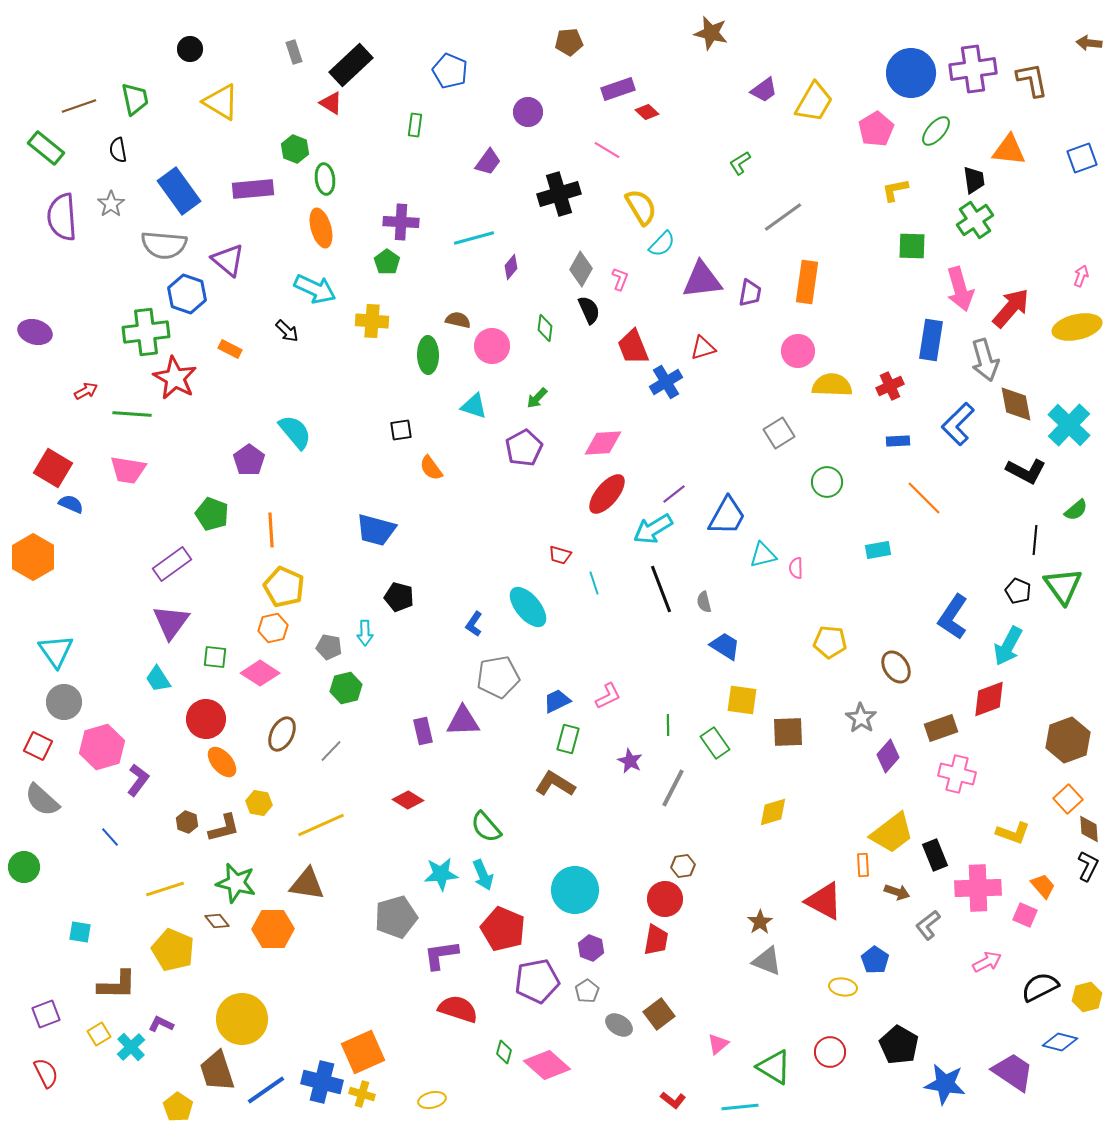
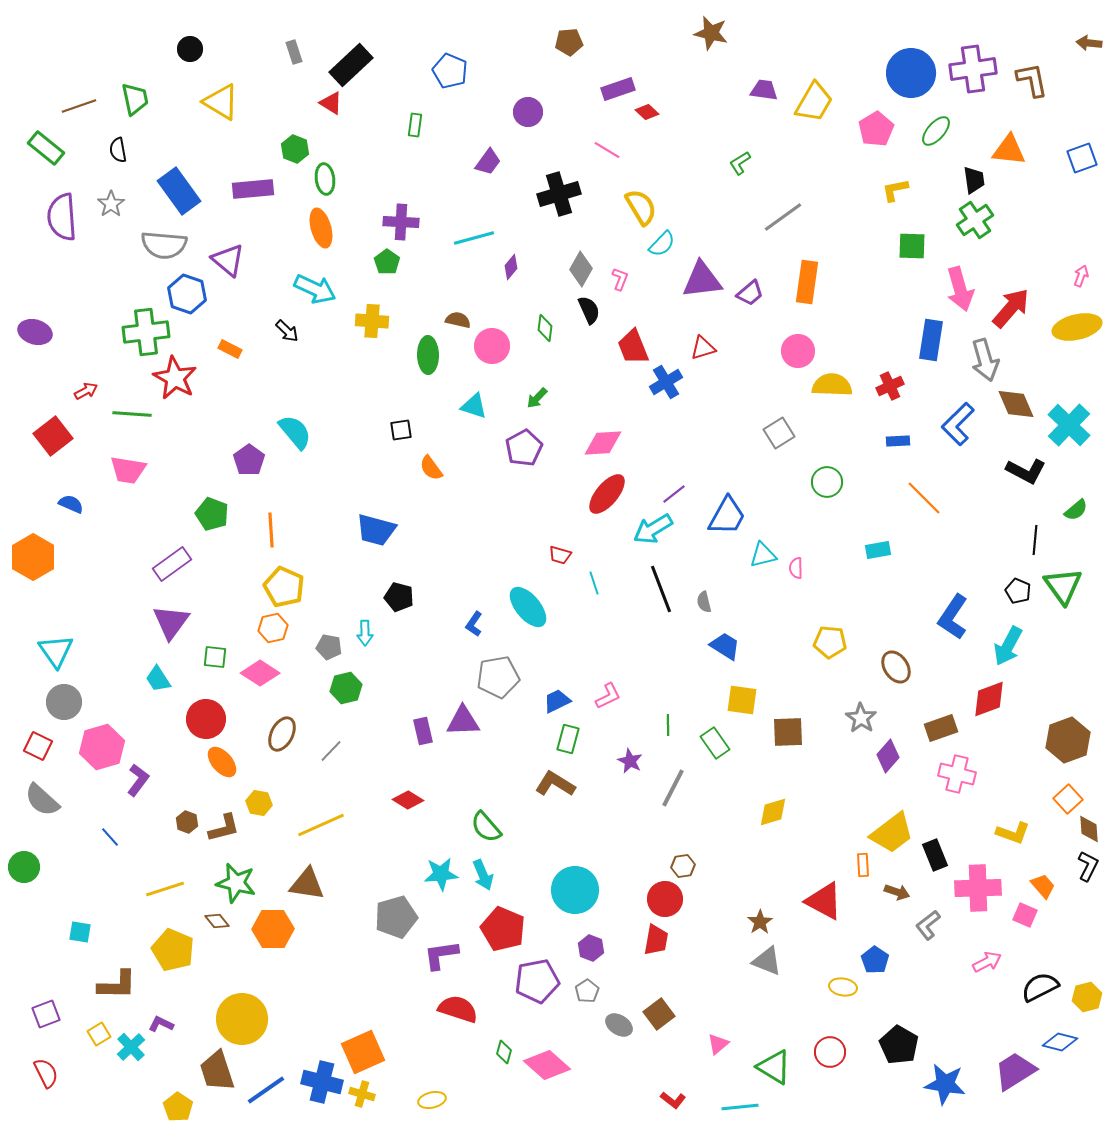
purple trapezoid at (764, 90): rotated 136 degrees counterclockwise
purple trapezoid at (750, 293): rotated 40 degrees clockwise
brown diamond at (1016, 404): rotated 12 degrees counterclockwise
red square at (53, 468): moved 32 px up; rotated 21 degrees clockwise
purple trapezoid at (1013, 1072): moved 2 px right, 1 px up; rotated 66 degrees counterclockwise
